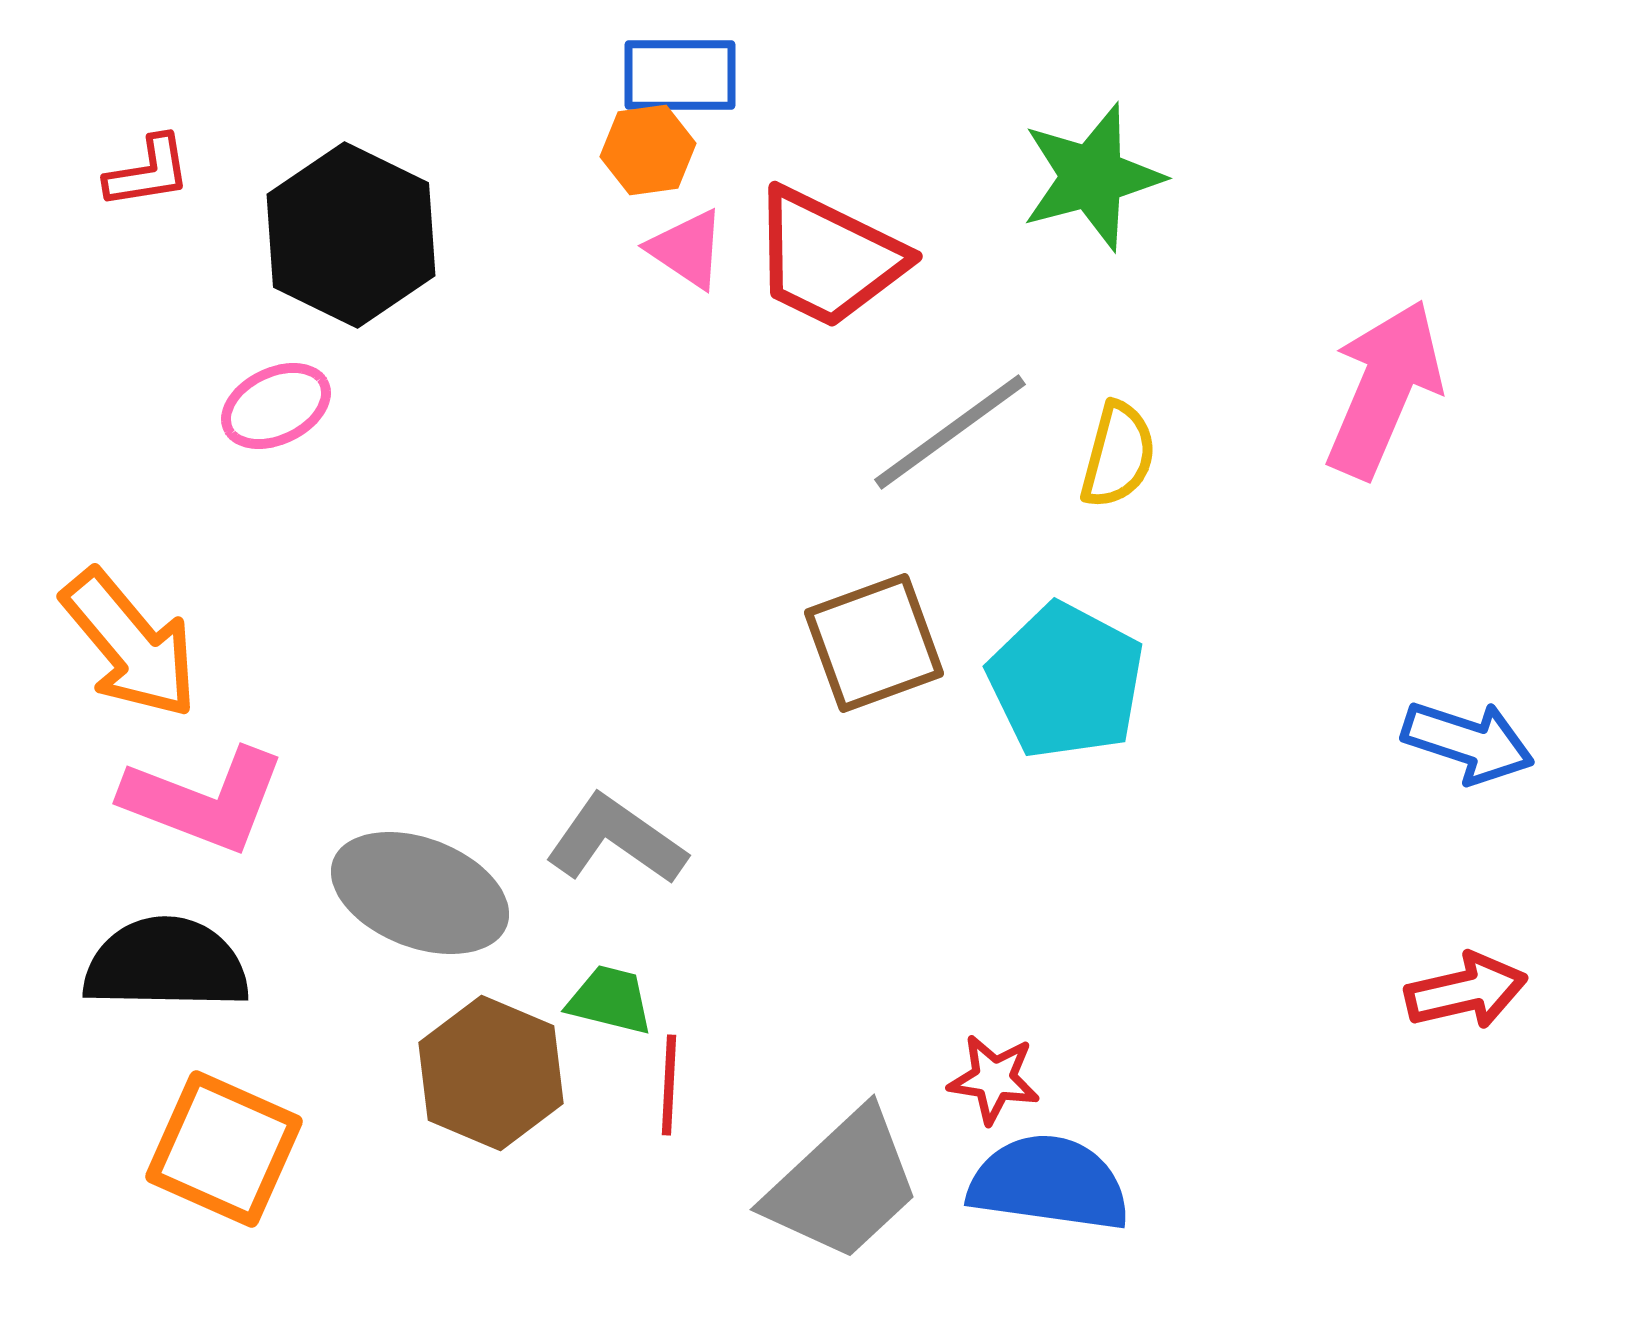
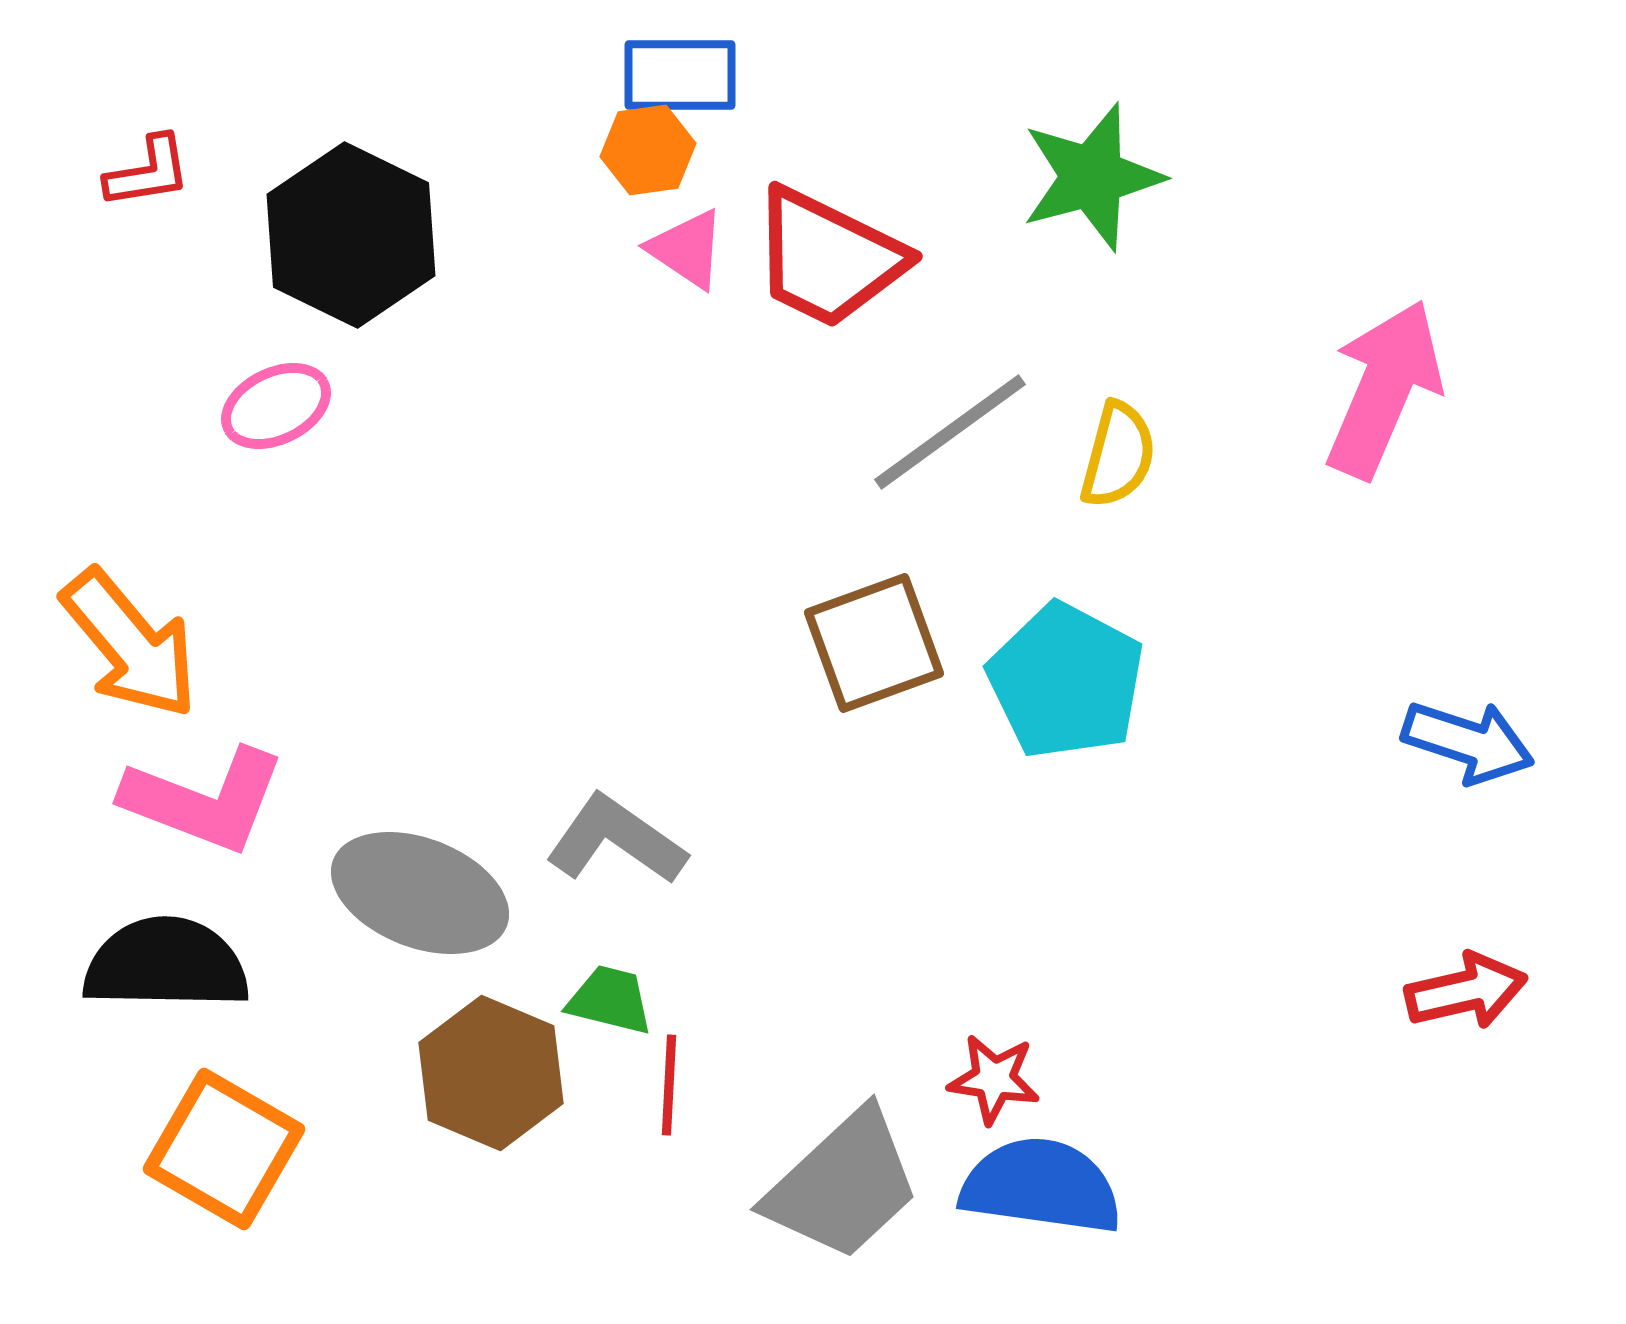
orange square: rotated 6 degrees clockwise
blue semicircle: moved 8 px left, 3 px down
